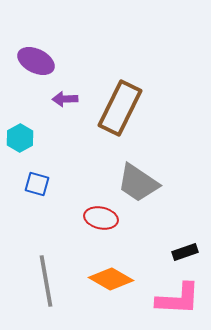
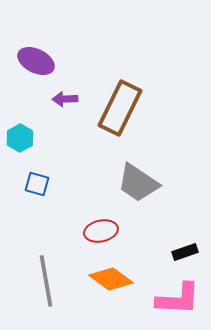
red ellipse: moved 13 px down; rotated 24 degrees counterclockwise
orange diamond: rotated 6 degrees clockwise
